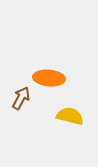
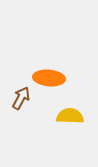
yellow semicircle: rotated 12 degrees counterclockwise
